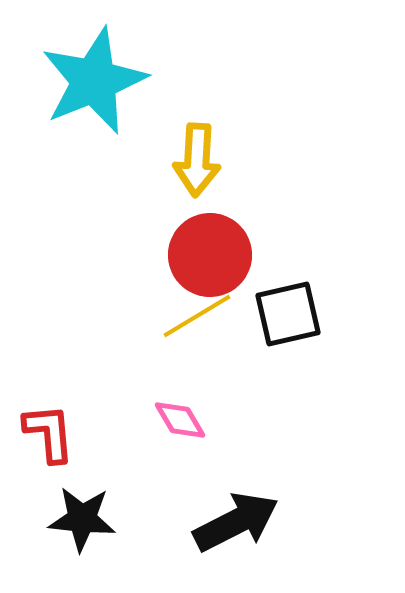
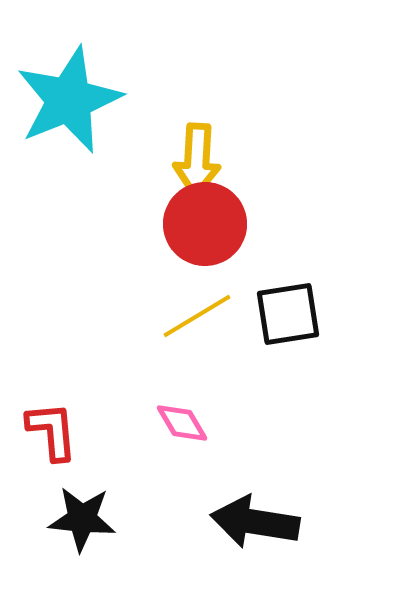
cyan star: moved 25 px left, 19 px down
red circle: moved 5 px left, 31 px up
black square: rotated 4 degrees clockwise
pink diamond: moved 2 px right, 3 px down
red L-shape: moved 3 px right, 2 px up
black arrow: moved 19 px right; rotated 144 degrees counterclockwise
